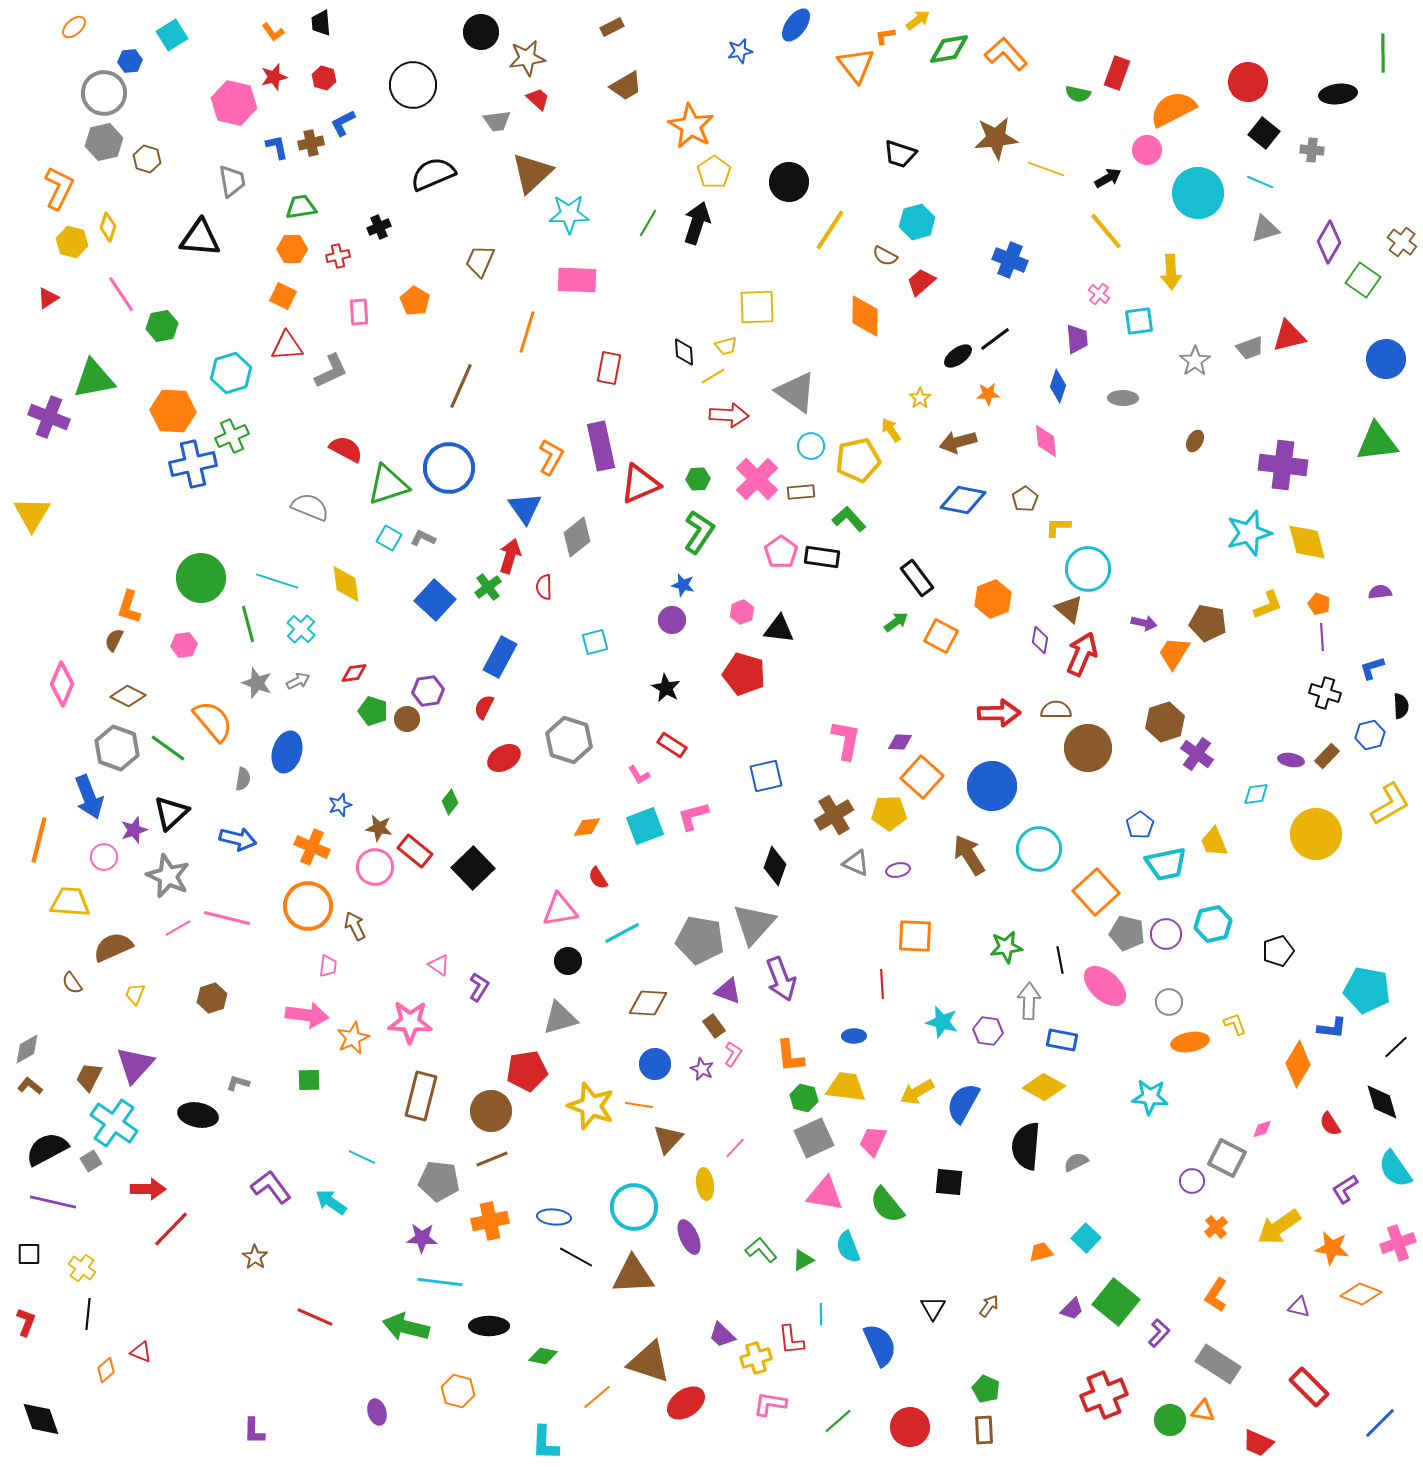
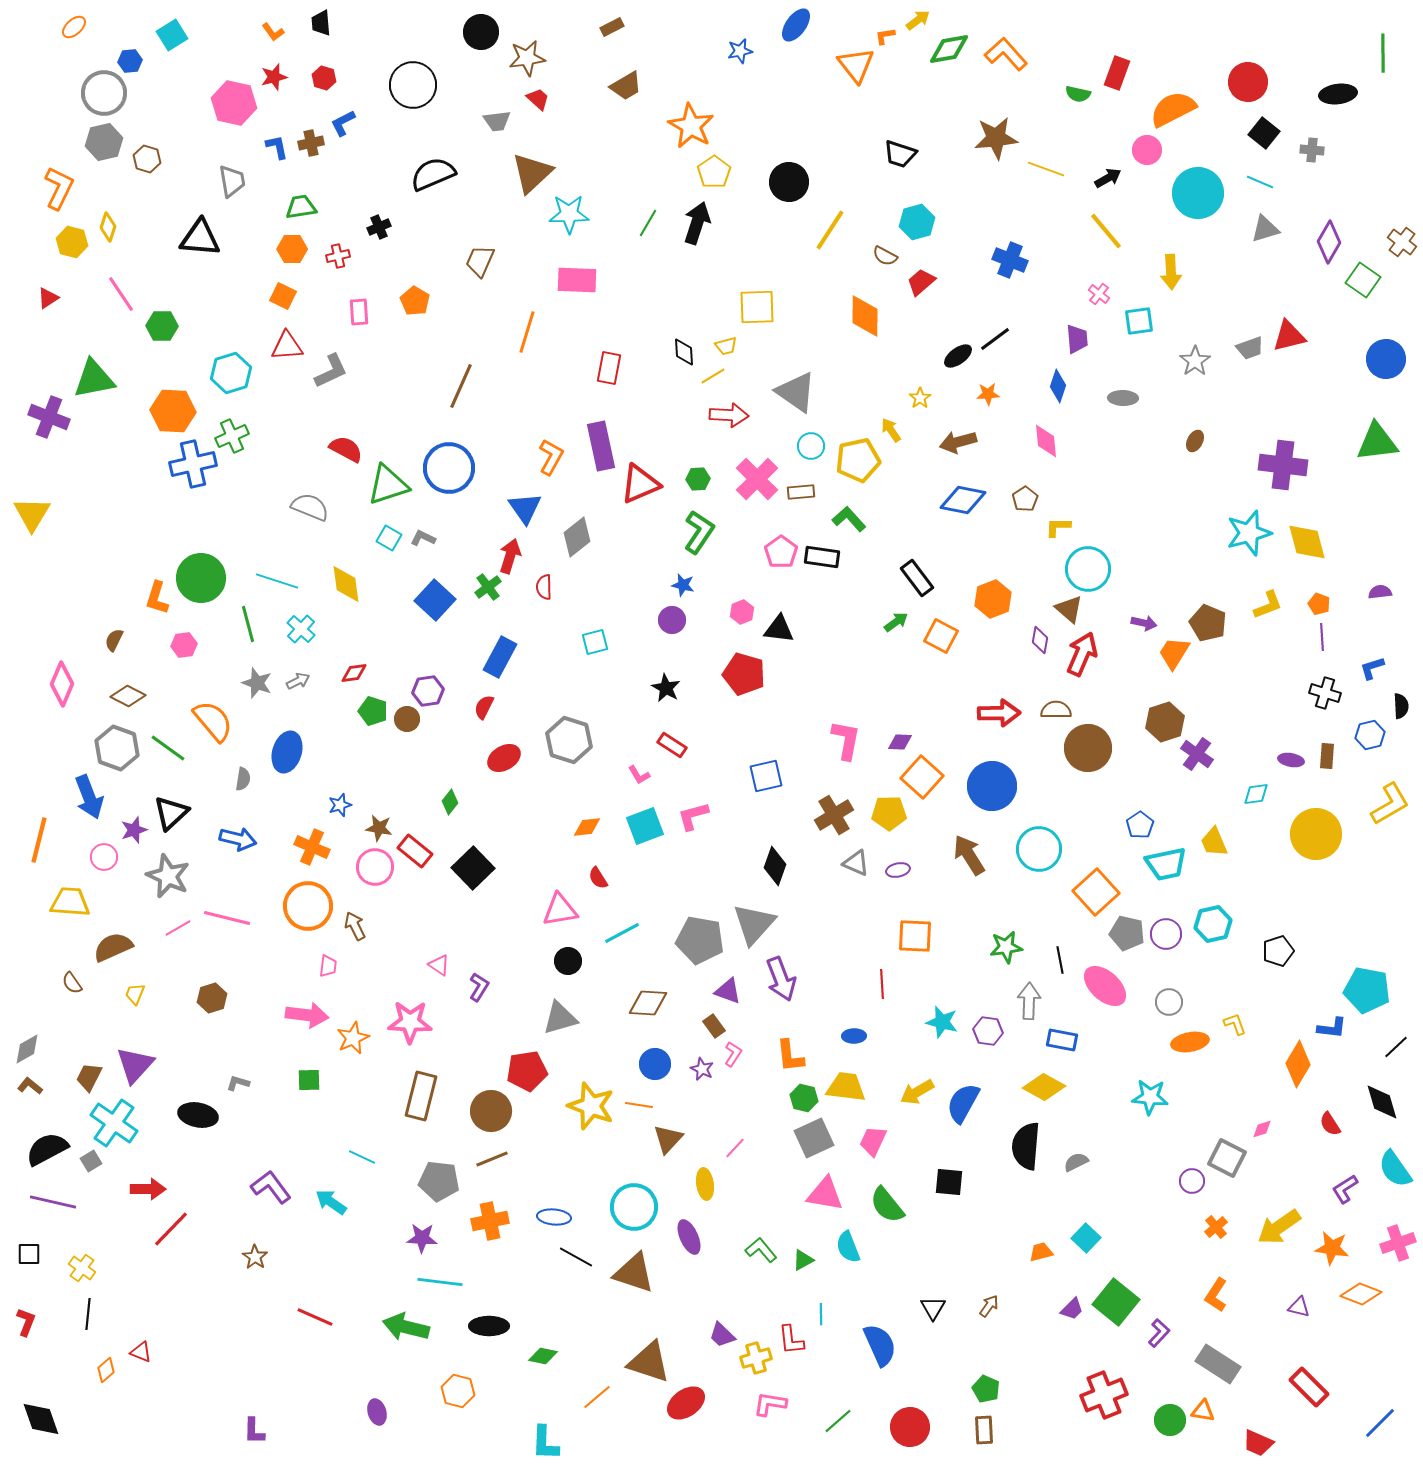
green hexagon at (162, 326): rotated 12 degrees clockwise
orange L-shape at (129, 607): moved 28 px right, 9 px up
brown pentagon at (1208, 623): rotated 12 degrees clockwise
brown rectangle at (1327, 756): rotated 40 degrees counterclockwise
brown triangle at (633, 1275): moved 1 px right, 2 px up; rotated 21 degrees clockwise
